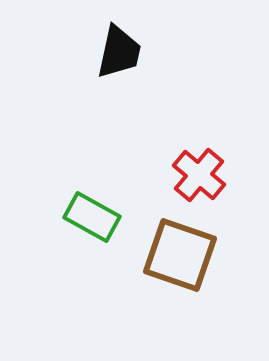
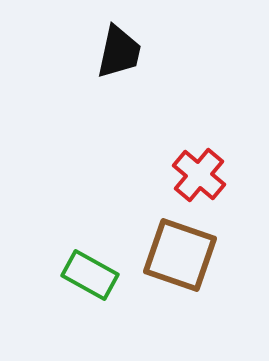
green rectangle: moved 2 px left, 58 px down
